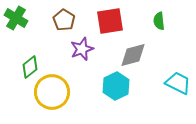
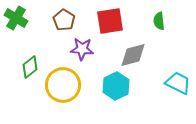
purple star: rotated 25 degrees clockwise
yellow circle: moved 11 px right, 7 px up
